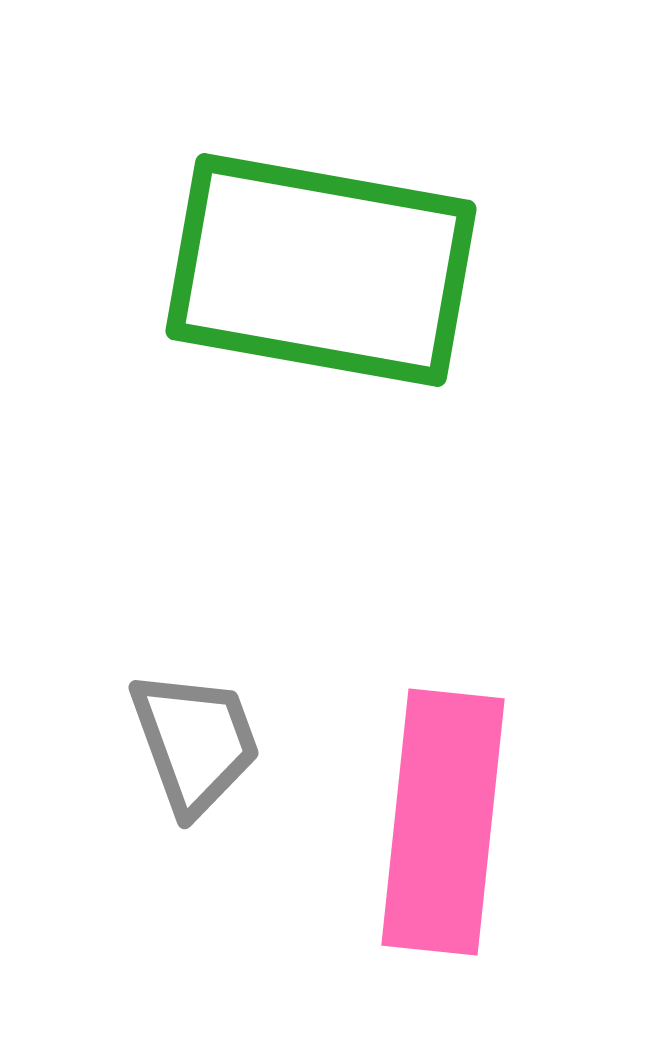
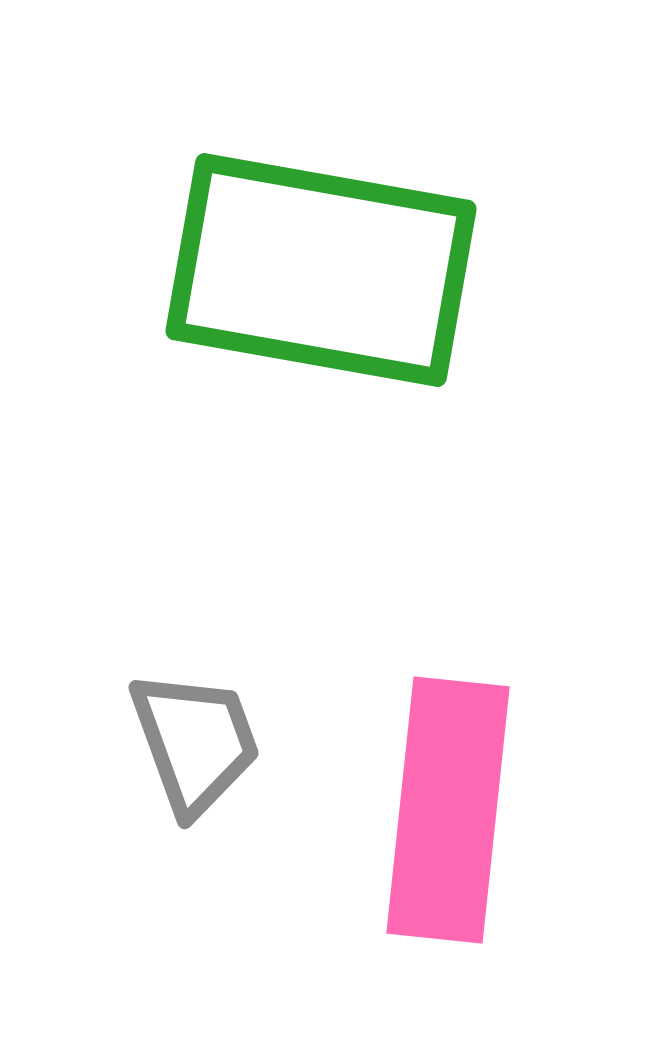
pink rectangle: moved 5 px right, 12 px up
